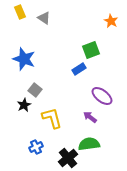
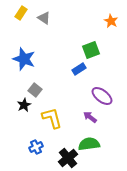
yellow rectangle: moved 1 px right, 1 px down; rotated 56 degrees clockwise
